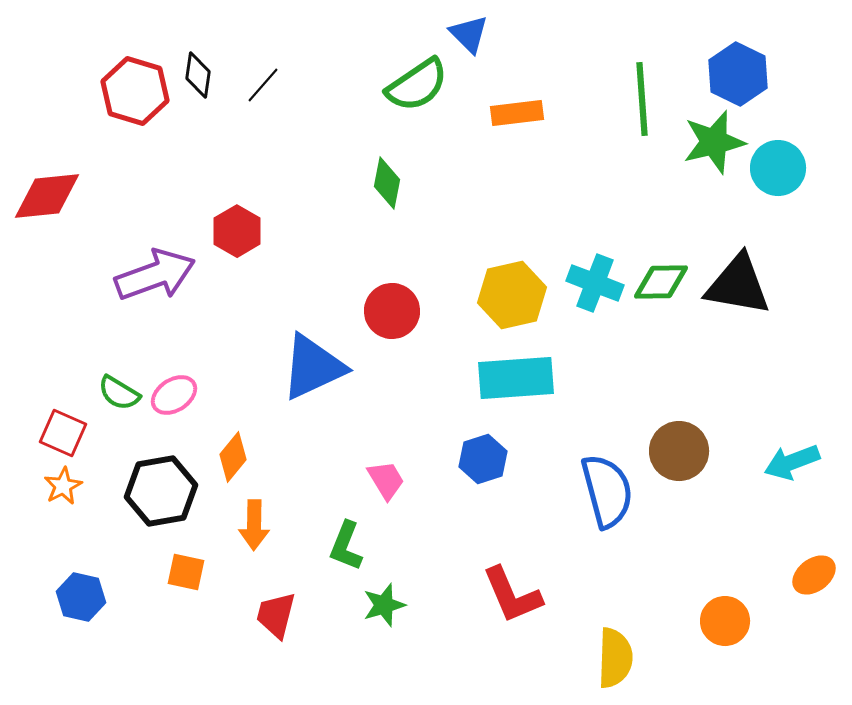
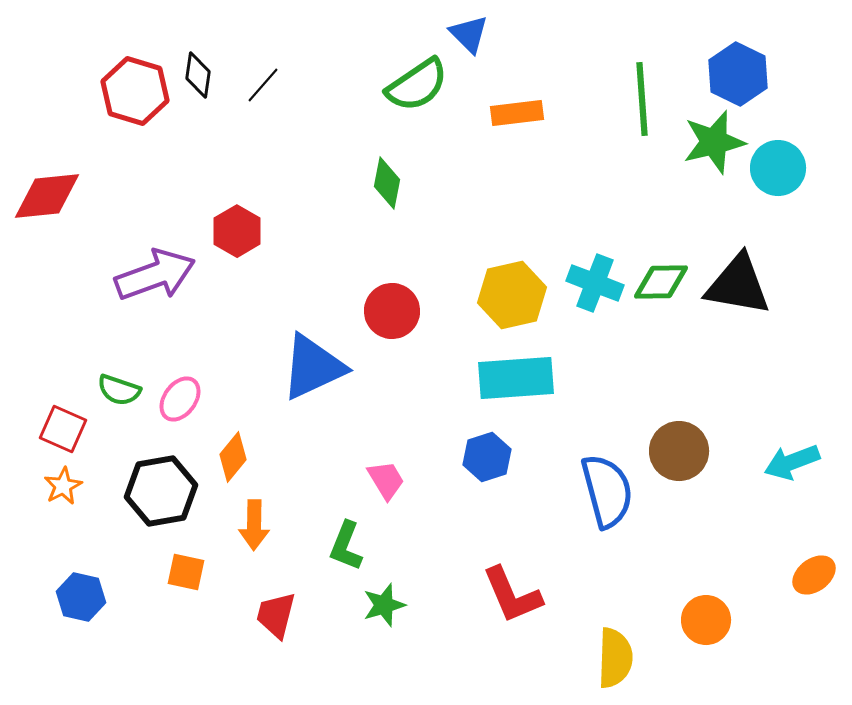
green semicircle at (119, 393): moved 3 px up; rotated 12 degrees counterclockwise
pink ellipse at (174, 395): moved 6 px right, 4 px down; rotated 21 degrees counterclockwise
red square at (63, 433): moved 4 px up
blue hexagon at (483, 459): moved 4 px right, 2 px up
orange circle at (725, 621): moved 19 px left, 1 px up
